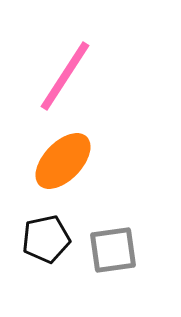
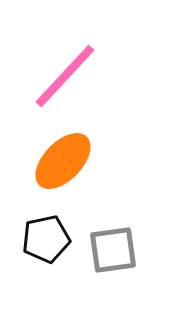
pink line: rotated 10 degrees clockwise
